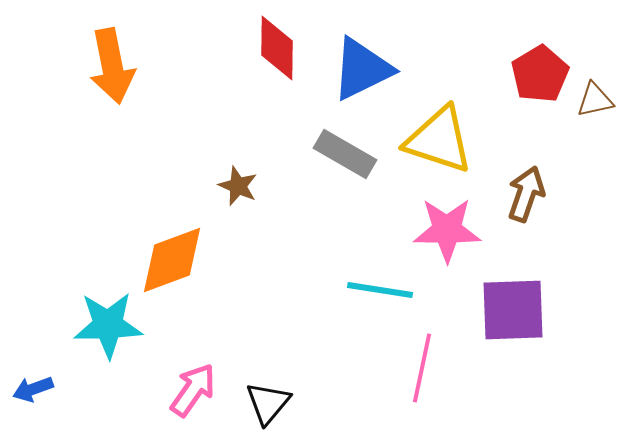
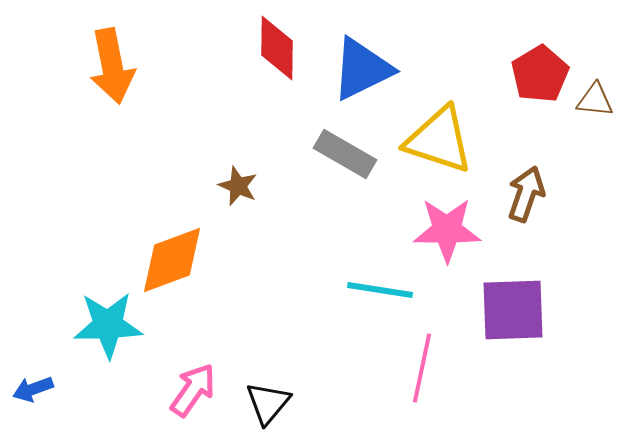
brown triangle: rotated 18 degrees clockwise
